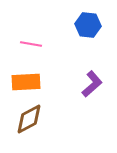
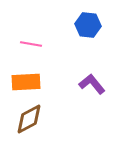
purple L-shape: rotated 88 degrees counterclockwise
